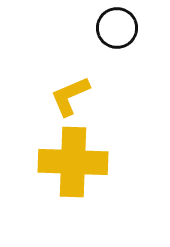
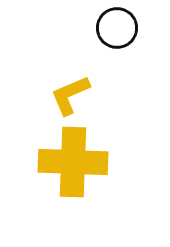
yellow L-shape: moved 1 px up
